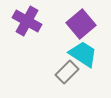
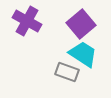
gray rectangle: rotated 65 degrees clockwise
